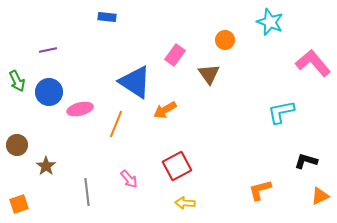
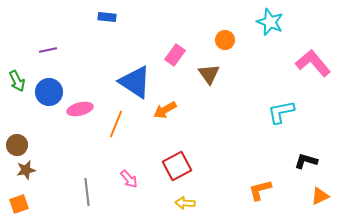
brown star: moved 20 px left, 4 px down; rotated 24 degrees clockwise
